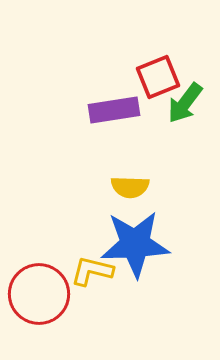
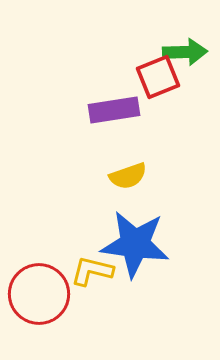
green arrow: moved 51 px up; rotated 129 degrees counterclockwise
yellow semicircle: moved 2 px left, 11 px up; rotated 21 degrees counterclockwise
blue star: rotated 10 degrees clockwise
